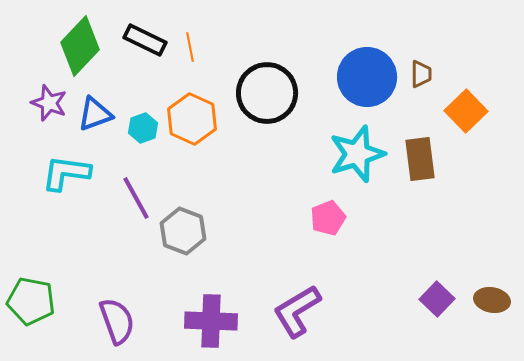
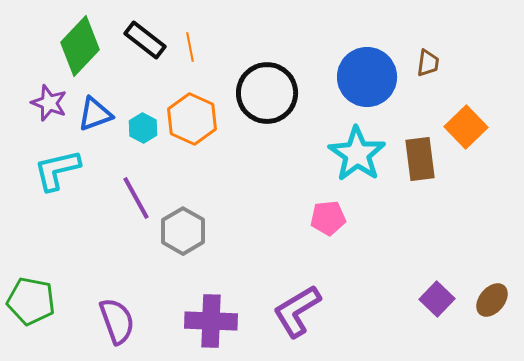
black rectangle: rotated 12 degrees clockwise
brown trapezoid: moved 7 px right, 11 px up; rotated 8 degrees clockwise
orange square: moved 16 px down
cyan hexagon: rotated 12 degrees counterclockwise
cyan star: rotated 20 degrees counterclockwise
cyan L-shape: moved 9 px left, 3 px up; rotated 21 degrees counterclockwise
pink pentagon: rotated 16 degrees clockwise
gray hexagon: rotated 9 degrees clockwise
brown ellipse: rotated 60 degrees counterclockwise
